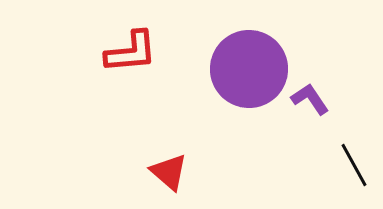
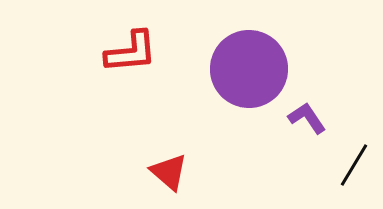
purple L-shape: moved 3 px left, 19 px down
black line: rotated 60 degrees clockwise
